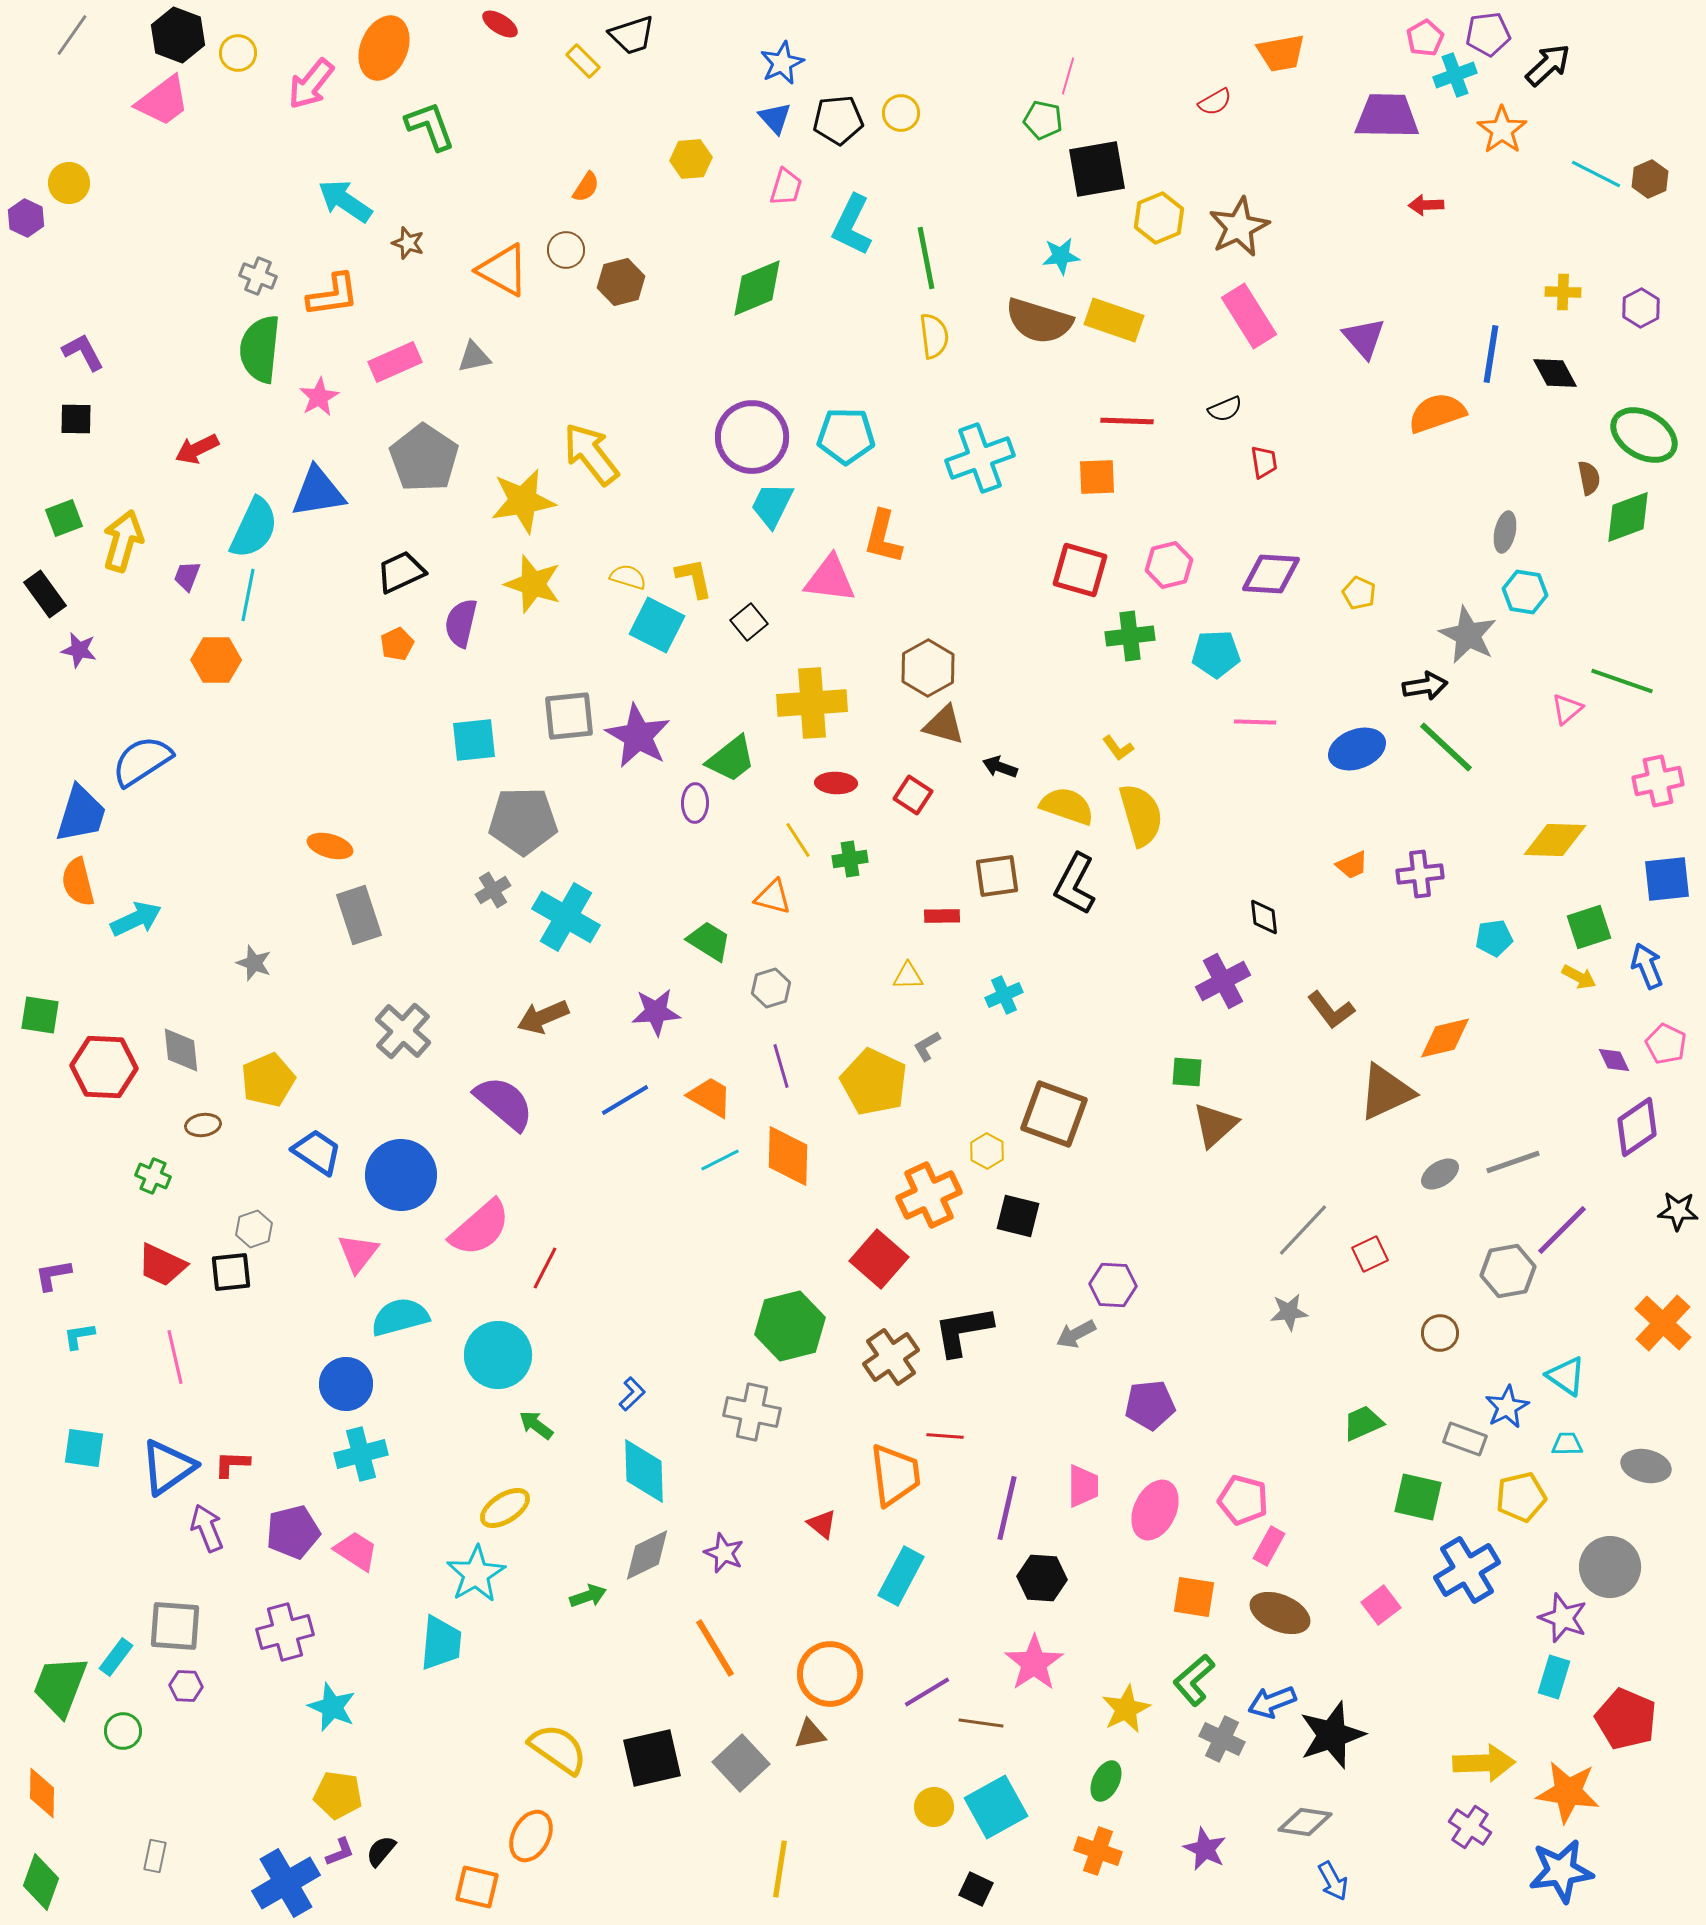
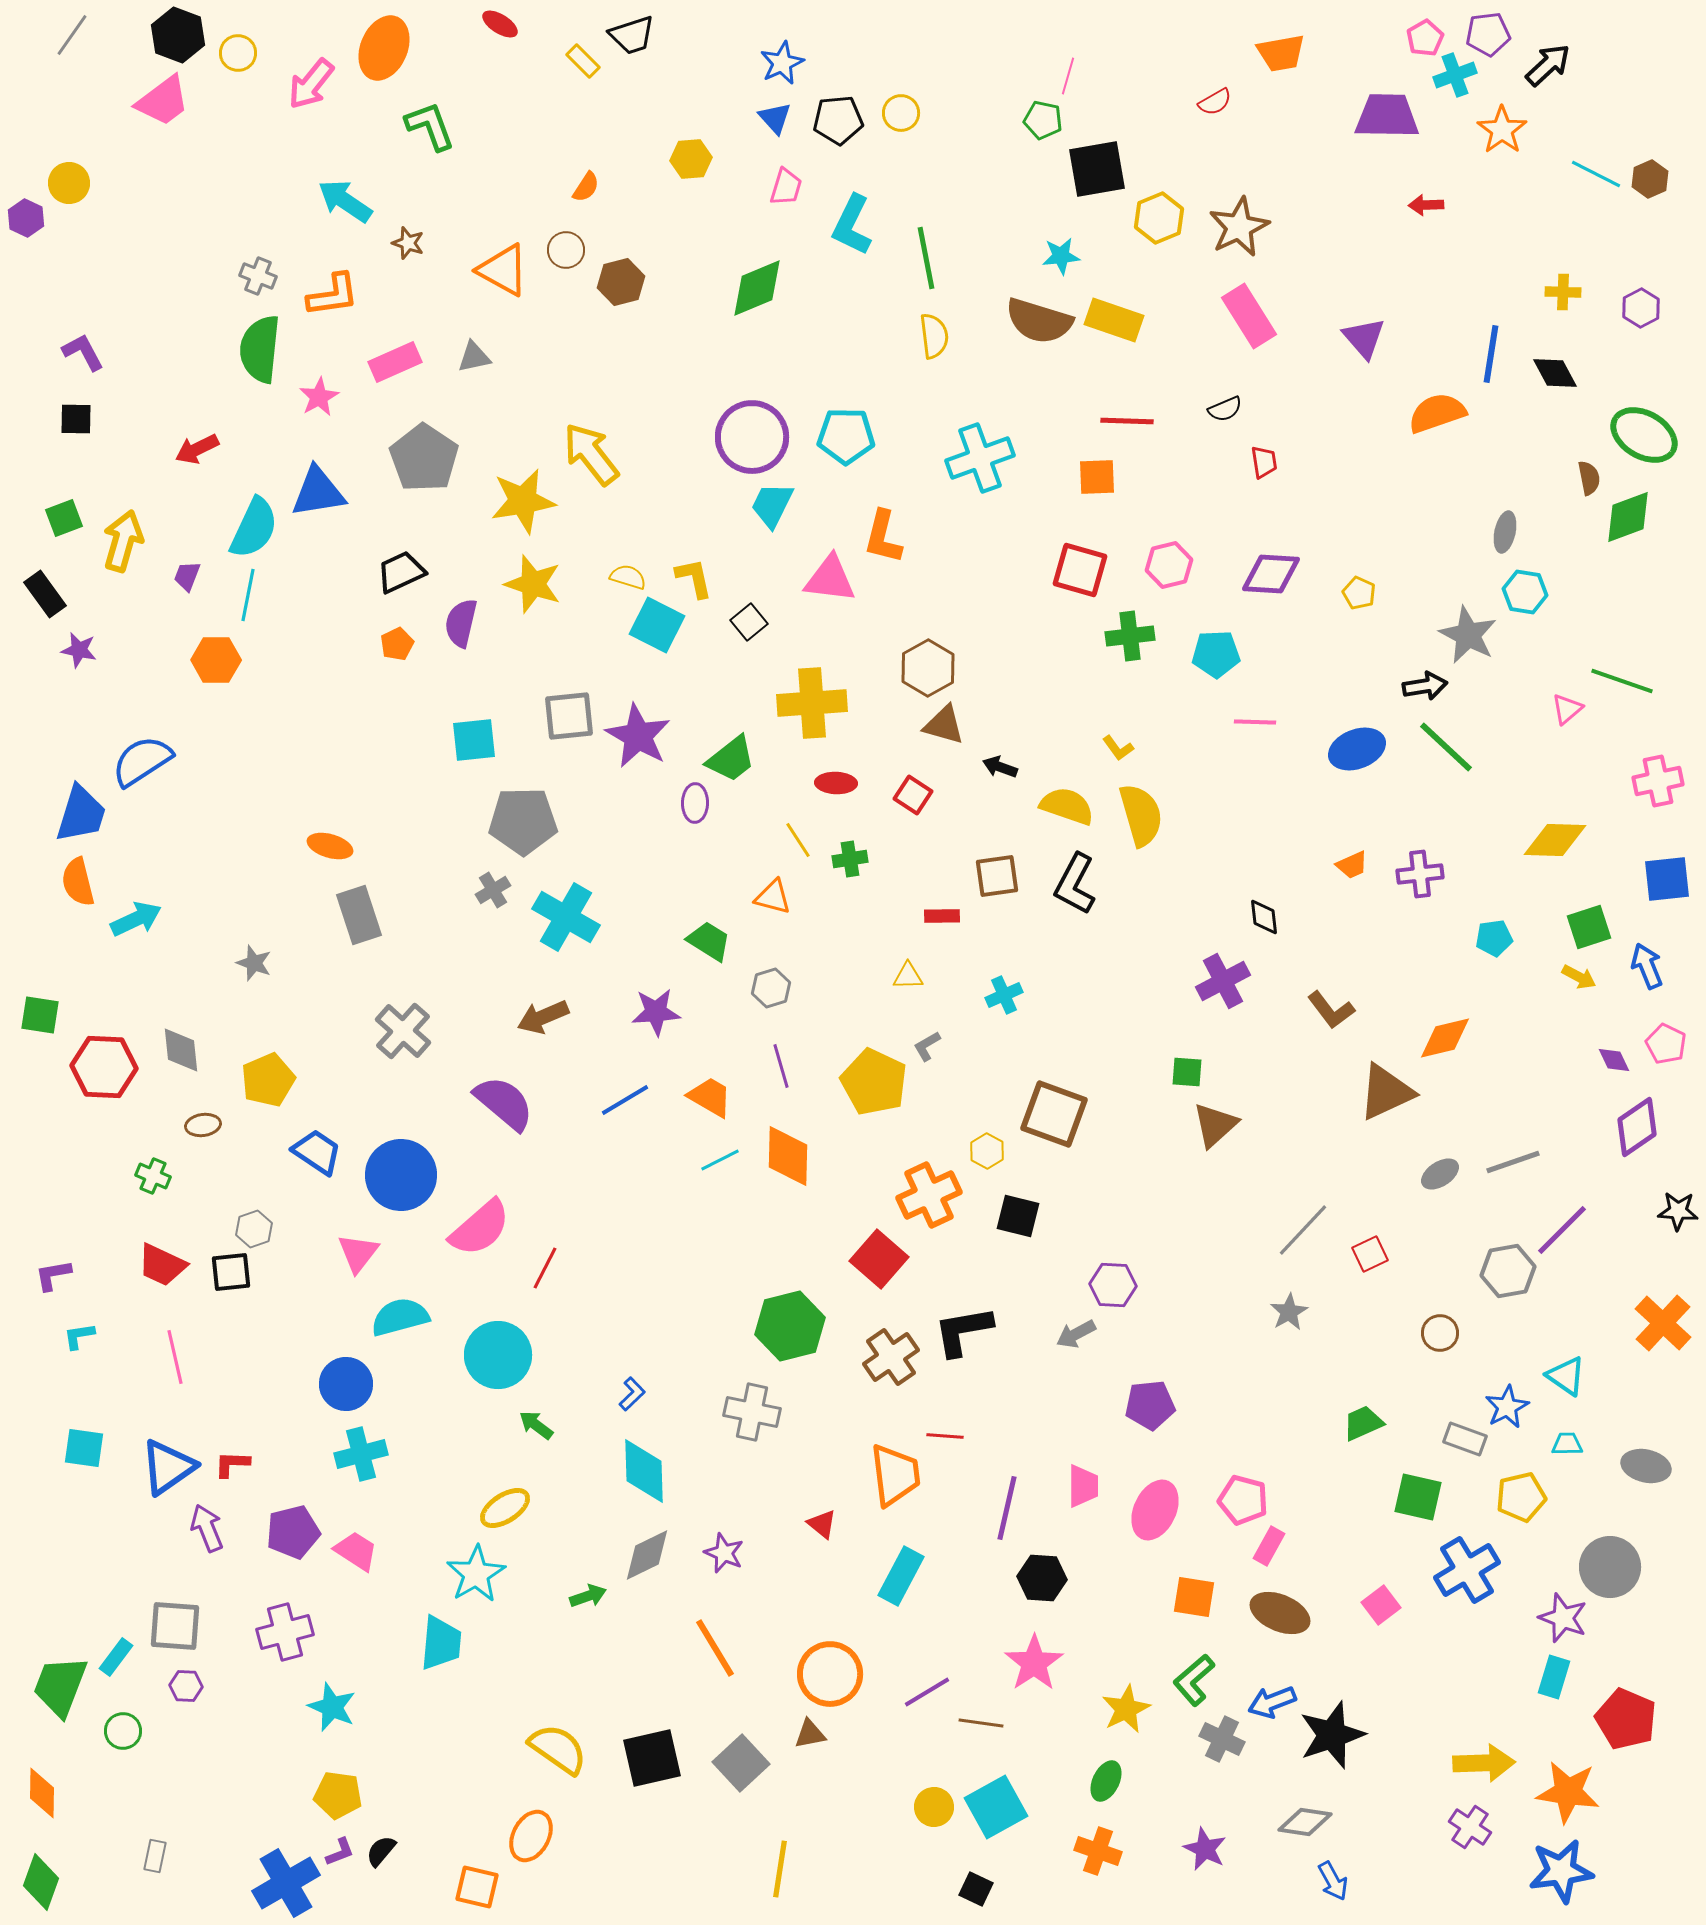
gray star at (1289, 1312): rotated 24 degrees counterclockwise
